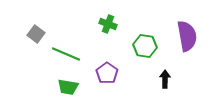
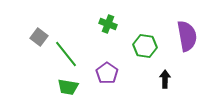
gray square: moved 3 px right, 3 px down
green line: rotated 28 degrees clockwise
